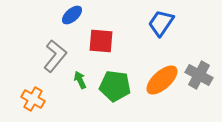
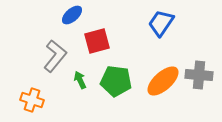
red square: moved 4 px left; rotated 20 degrees counterclockwise
gray cross: rotated 24 degrees counterclockwise
orange ellipse: moved 1 px right, 1 px down
green pentagon: moved 1 px right, 5 px up
orange cross: moved 1 px left, 1 px down; rotated 10 degrees counterclockwise
